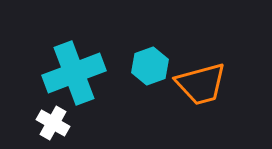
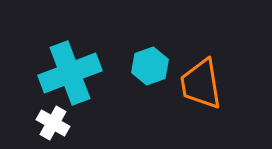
cyan cross: moved 4 px left
orange trapezoid: rotated 96 degrees clockwise
